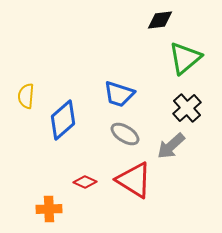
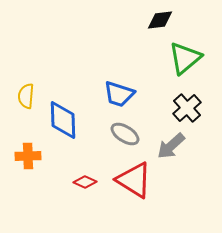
blue diamond: rotated 51 degrees counterclockwise
orange cross: moved 21 px left, 53 px up
